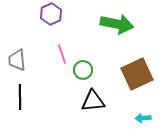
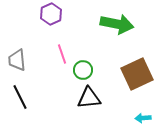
black line: rotated 25 degrees counterclockwise
black triangle: moved 4 px left, 3 px up
